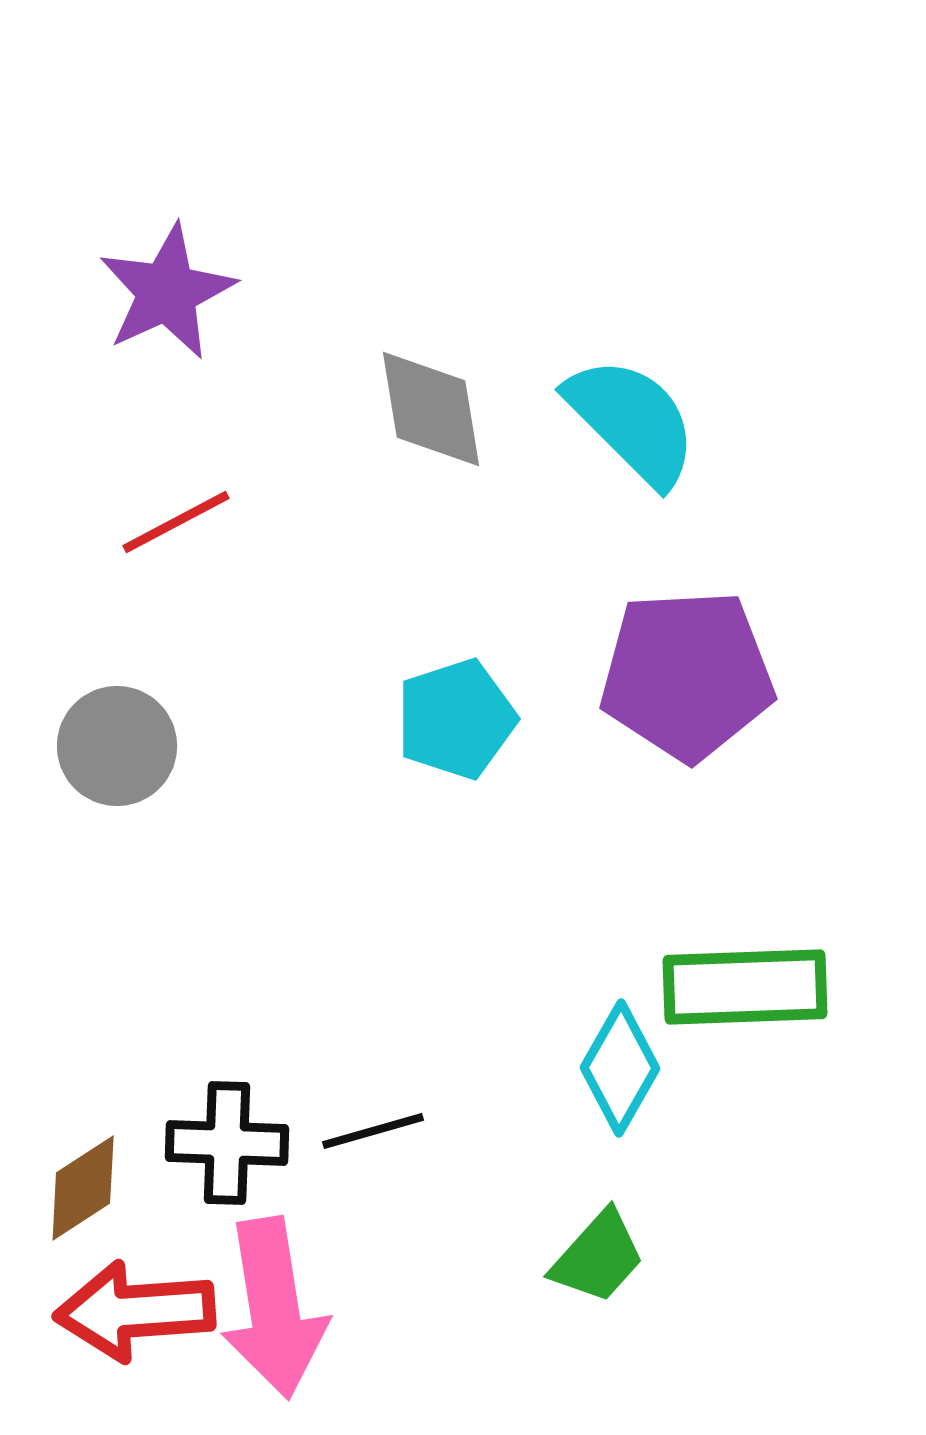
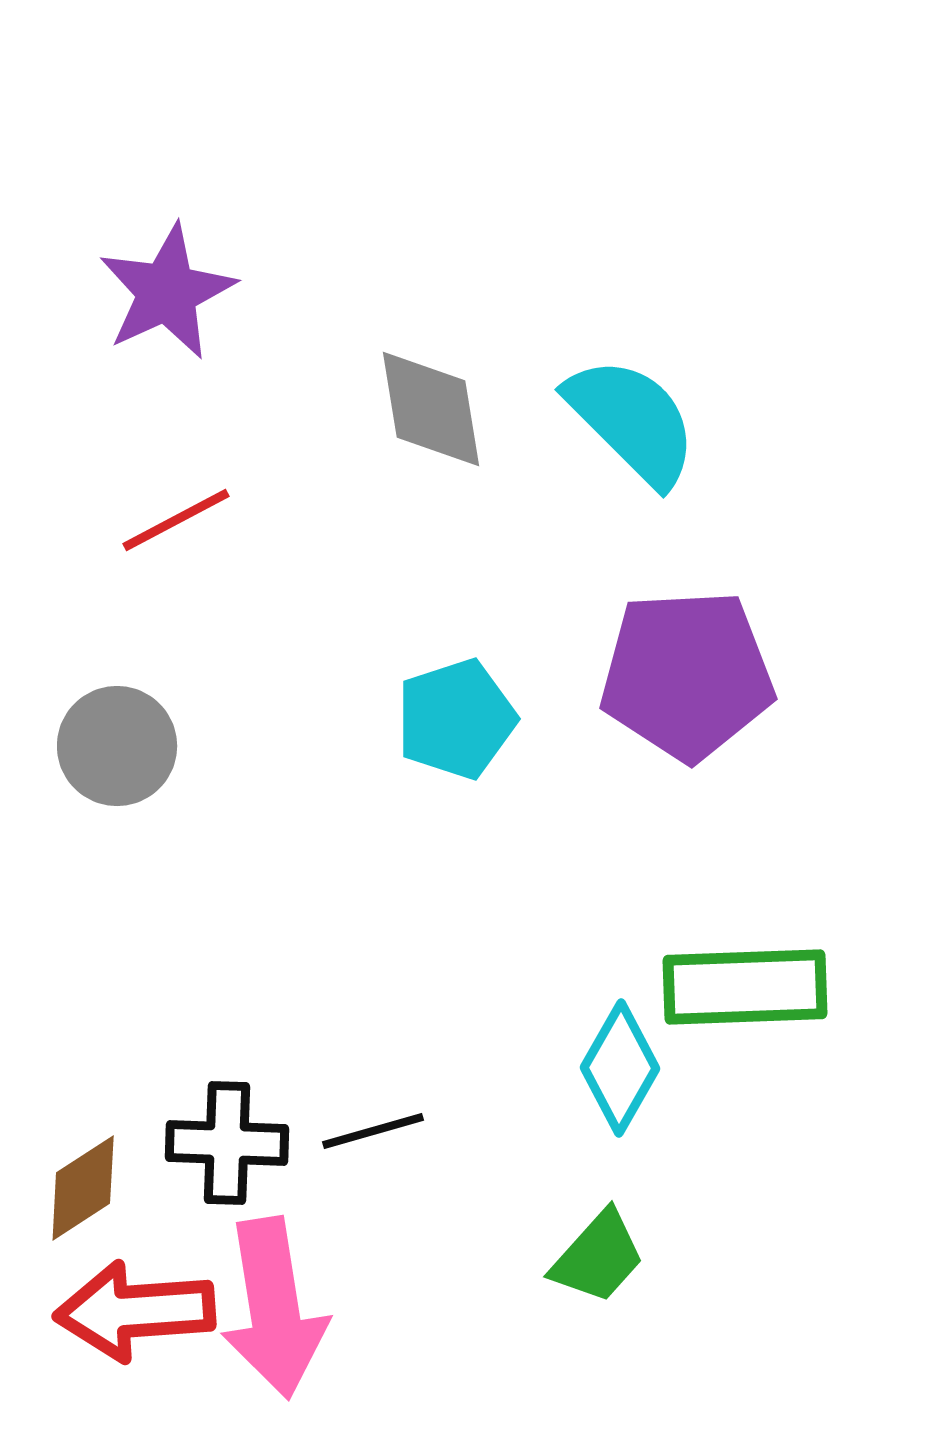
red line: moved 2 px up
